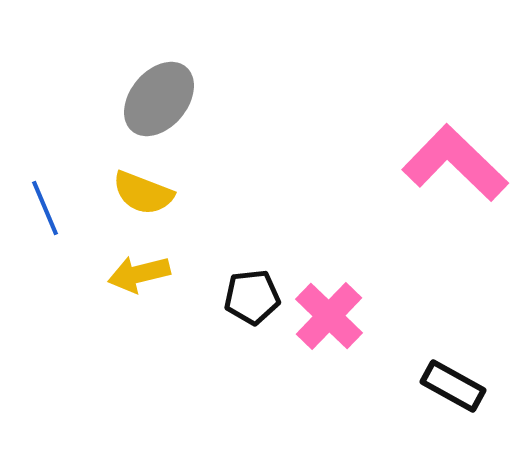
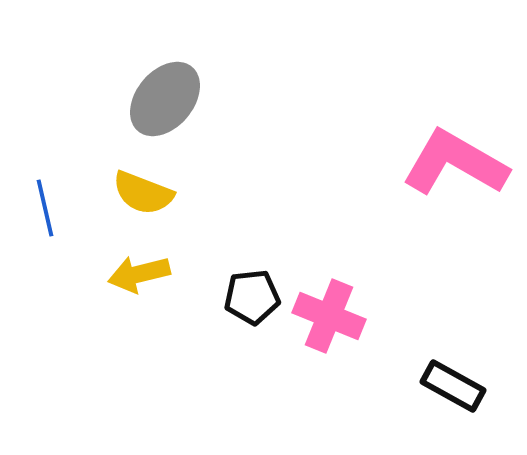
gray ellipse: moved 6 px right
pink L-shape: rotated 14 degrees counterclockwise
blue line: rotated 10 degrees clockwise
pink cross: rotated 22 degrees counterclockwise
